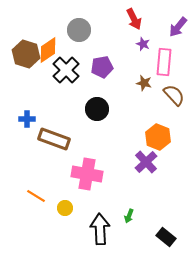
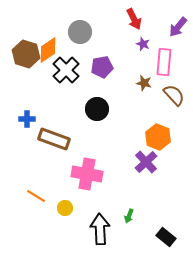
gray circle: moved 1 px right, 2 px down
